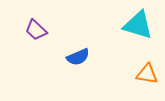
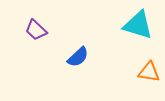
blue semicircle: rotated 20 degrees counterclockwise
orange triangle: moved 2 px right, 2 px up
